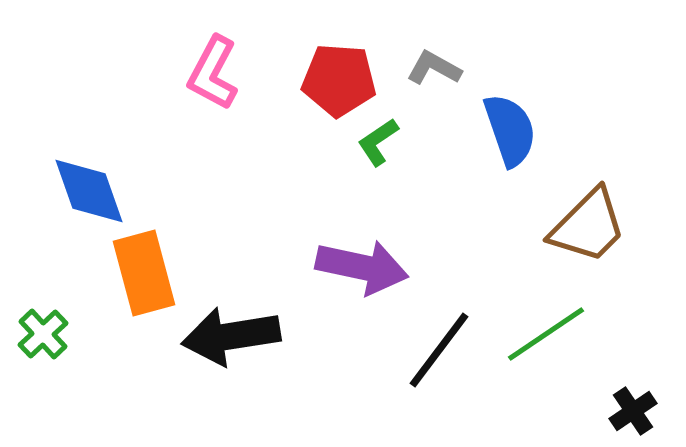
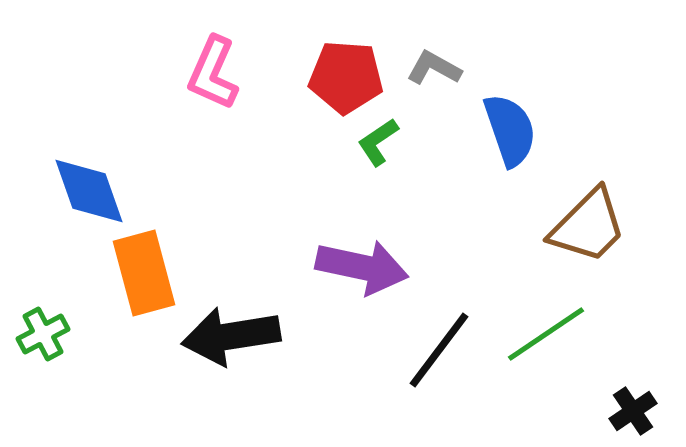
pink L-shape: rotated 4 degrees counterclockwise
red pentagon: moved 7 px right, 3 px up
green cross: rotated 15 degrees clockwise
